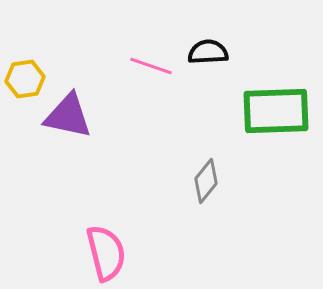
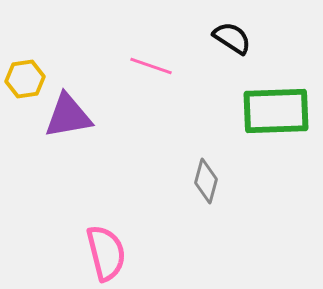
black semicircle: moved 24 px right, 14 px up; rotated 36 degrees clockwise
purple triangle: rotated 22 degrees counterclockwise
gray diamond: rotated 24 degrees counterclockwise
